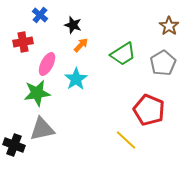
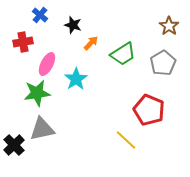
orange arrow: moved 10 px right, 2 px up
black cross: rotated 25 degrees clockwise
